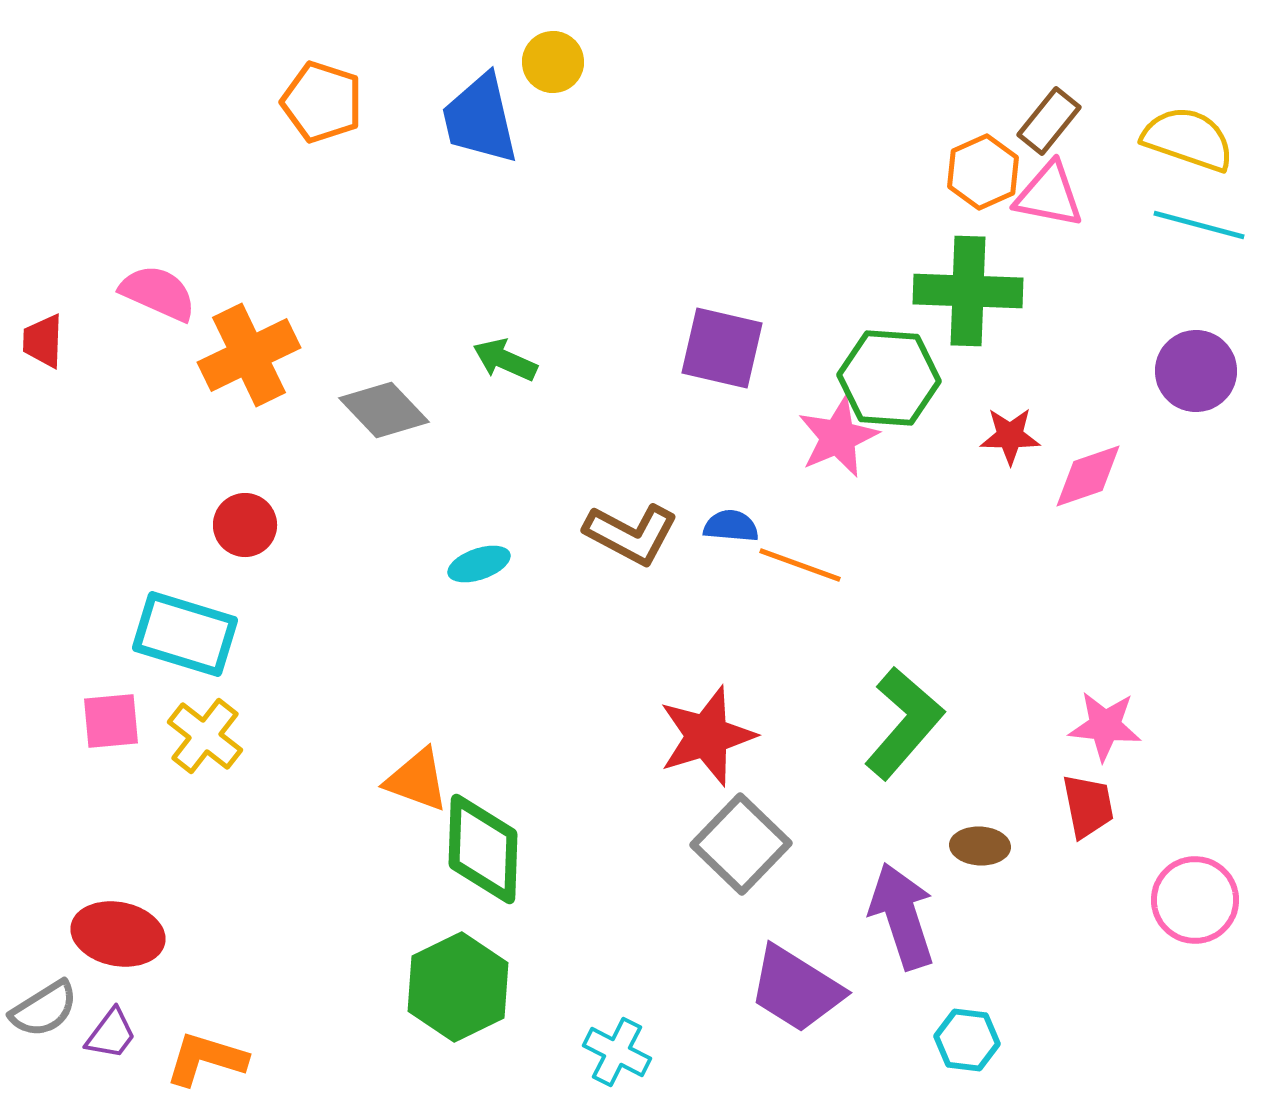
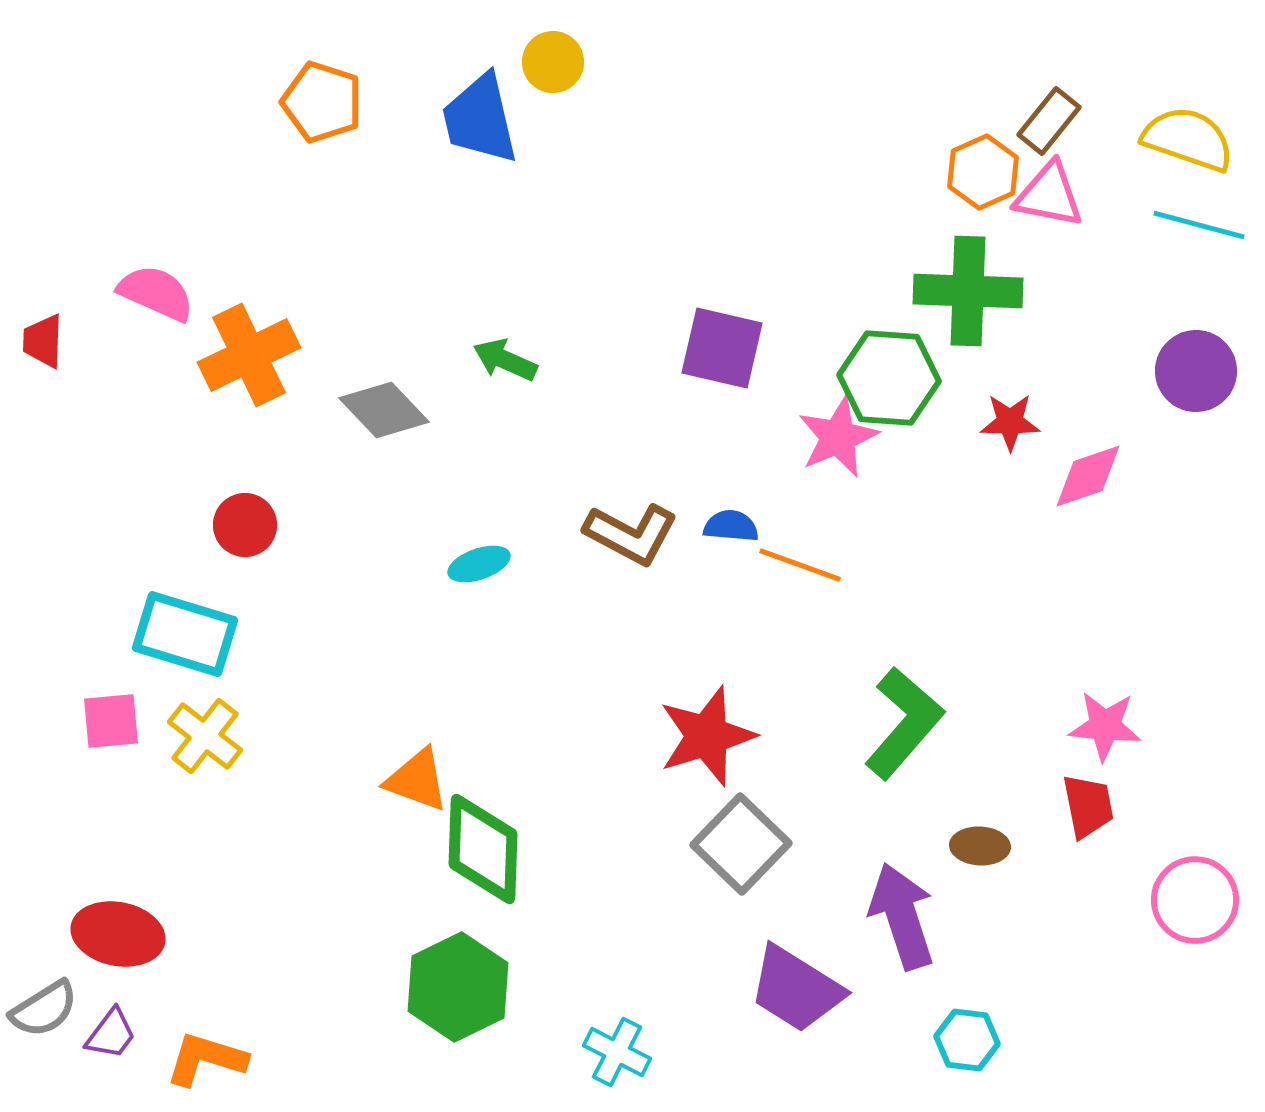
pink semicircle at (158, 293): moved 2 px left
red star at (1010, 436): moved 14 px up
